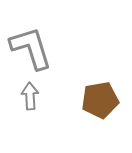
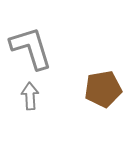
brown pentagon: moved 3 px right, 11 px up
